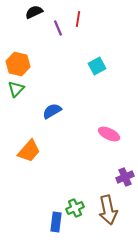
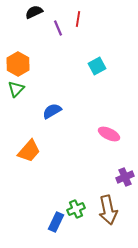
orange hexagon: rotated 15 degrees clockwise
green cross: moved 1 px right, 1 px down
blue rectangle: rotated 18 degrees clockwise
